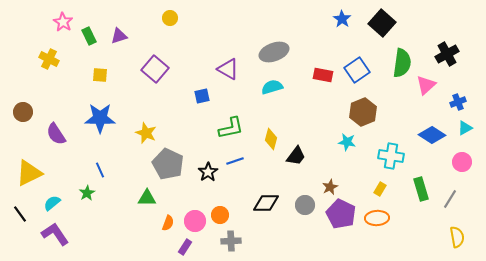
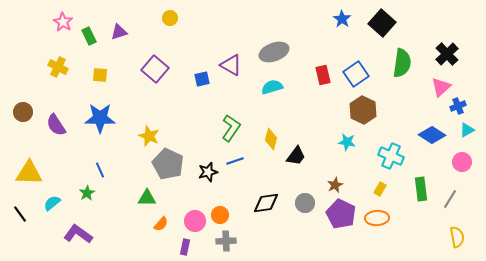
purple triangle at (119, 36): moved 4 px up
black cross at (447, 54): rotated 15 degrees counterclockwise
yellow cross at (49, 59): moved 9 px right, 8 px down
purple triangle at (228, 69): moved 3 px right, 4 px up
blue square at (357, 70): moved 1 px left, 4 px down
red rectangle at (323, 75): rotated 66 degrees clockwise
pink triangle at (426, 85): moved 15 px right, 2 px down
blue square at (202, 96): moved 17 px up
blue cross at (458, 102): moved 4 px down
brown hexagon at (363, 112): moved 2 px up; rotated 12 degrees counterclockwise
green L-shape at (231, 128): rotated 44 degrees counterclockwise
cyan triangle at (465, 128): moved 2 px right, 2 px down
yellow star at (146, 133): moved 3 px right, 3 px down
purple semicircle at (56, 134): moved 9 px up
cyan cross at (391, 156): rotated 15 degrees clockwise
black star at (208, 172): rotated 18 degrees clockwise
yellow triangle at (29, 173): rotated 28 degrees clockwise
brown star at (330, 187): moved 5 px right, 2 px up
green rectangle at (421, 189): rotated 10 degrees clockwise
black diamond at (266, 203): rotated 8 degrees counterclockwise
gray circle at (305, 205): moved 2 px up
orange semicircle at (168, 223): moved 7 px left, 1 px down; rotated 21 degrees clockwise
purple L-shape at (55, 234): moved 23 px right; rotated 20 degrees counterclockwise
gray cross at (231, 241): moved 5 px left
purple rectangle at (185, 247): rotated 21 degrees counterclockwise
